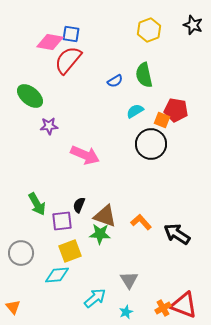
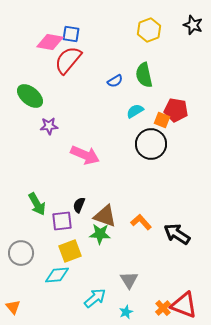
orange cross: rotated 14 degrees counterclockwise
